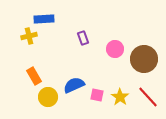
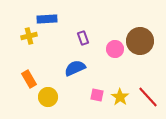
blue rectangle: moved 3 px right
brown circle: moved 4 px left, 18 px up
orange rectangle: moved 5 px left, 3 px down
blue semicircle: moved 1 px right, 17 px up
